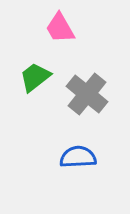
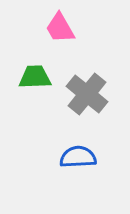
green trapezoid: rotated 36 degrees clockwise
